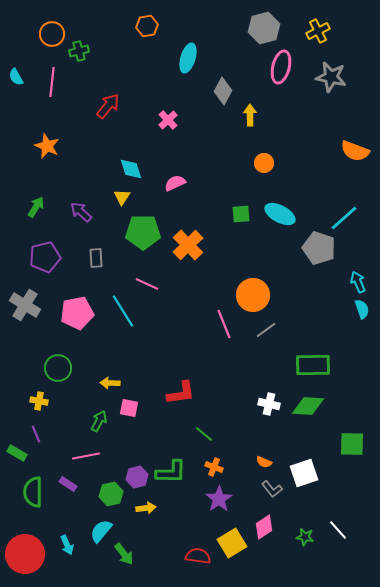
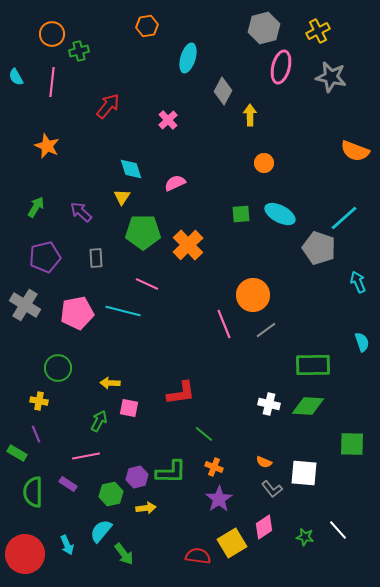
cyan semicircle at (362, 309): moved 33 px down
cyan line at (123, 311): rotated 44 degrees counterclockwise
white square at (304, 473): rotated 24 degrees clockwise
